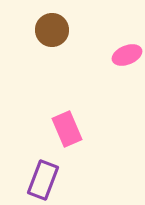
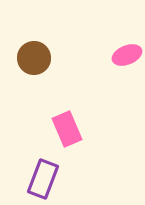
brown circle: moved 18 px left, 28 px down
purple rectangle: moved 1 px up
